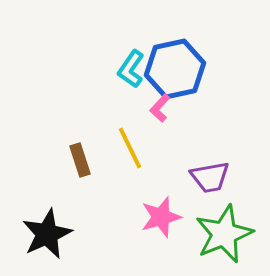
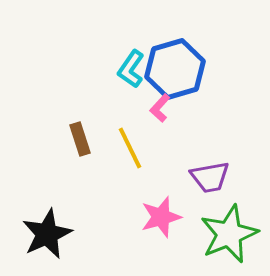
blue hexagon: rotated 4 degrees counterclockwise
brown rectangle: moved 21 px up
green star: moved 5 px right
